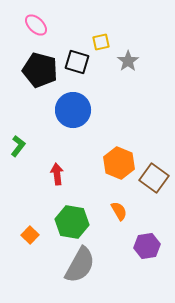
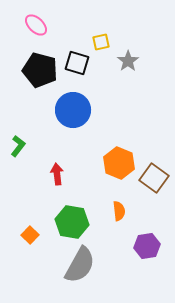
black square: moved 1 px down
orange semicircle: rotated 24 degrees clockwise
